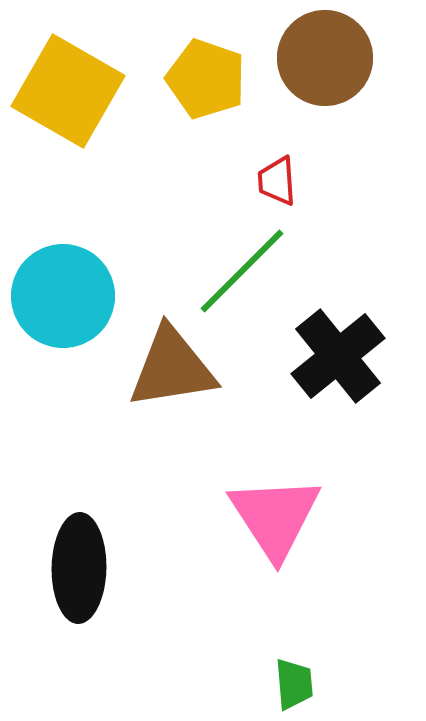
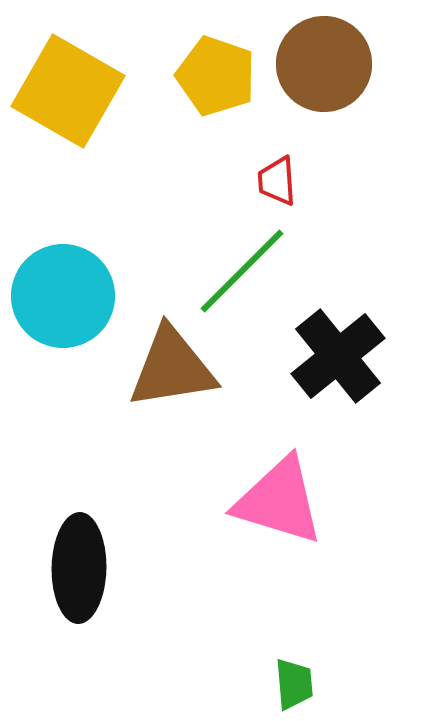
brown circle: moved 1 px left, 6 px down
yellow pentagon: moved 10 px right, 3 px up
pink triangle: moved 4 px right, 16 px up; rotated 40 degrees counterclockwise
